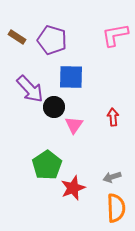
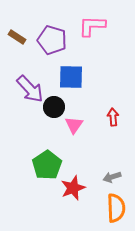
pink L-shape: moved 23 px left, 9 px up; rotated 12 degrees clockwise
